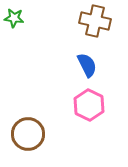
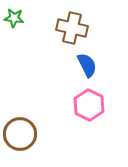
brown cross: moved 23 px left, 7 px down
brown circle: moved 8 px left
